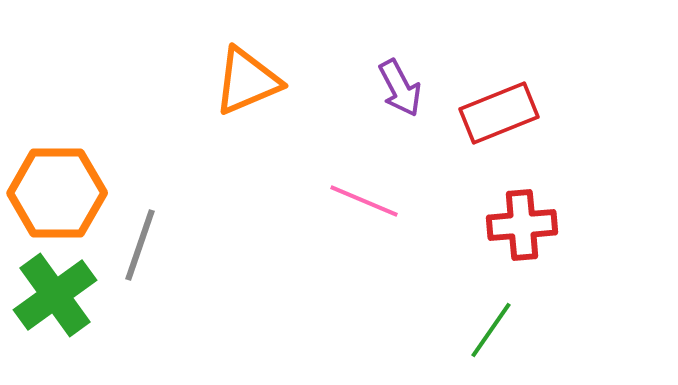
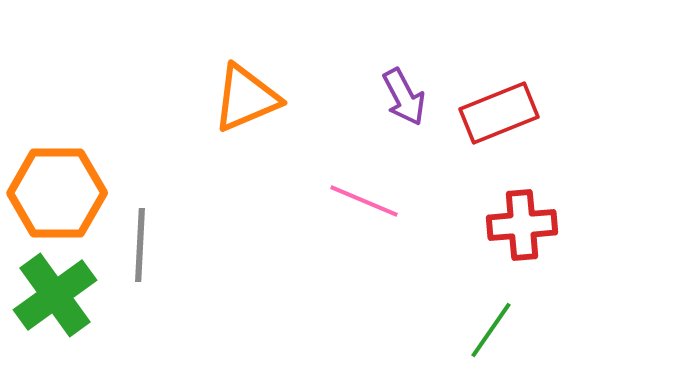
orange triangle: moved 1 px left, 17 px down
purple arrow: moved 4 px right, 9 px down
gray line: rotated 16 degrees counterclockwise
